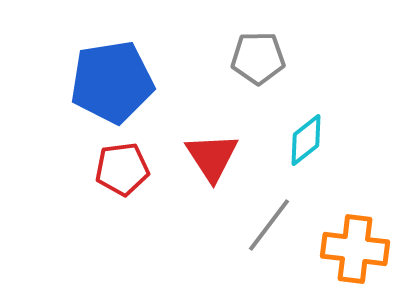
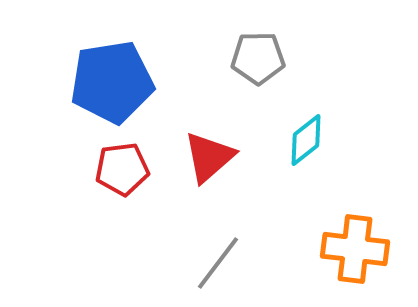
red triangle: moved 3 px left; rotated 22 degrees clockwise
gray line: moved 51 px left, 38 px down
